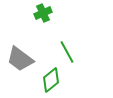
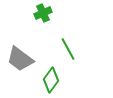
green line: moved 1 px right, 3 px up
green diamond: rotated 15 degrees counterclockwise
